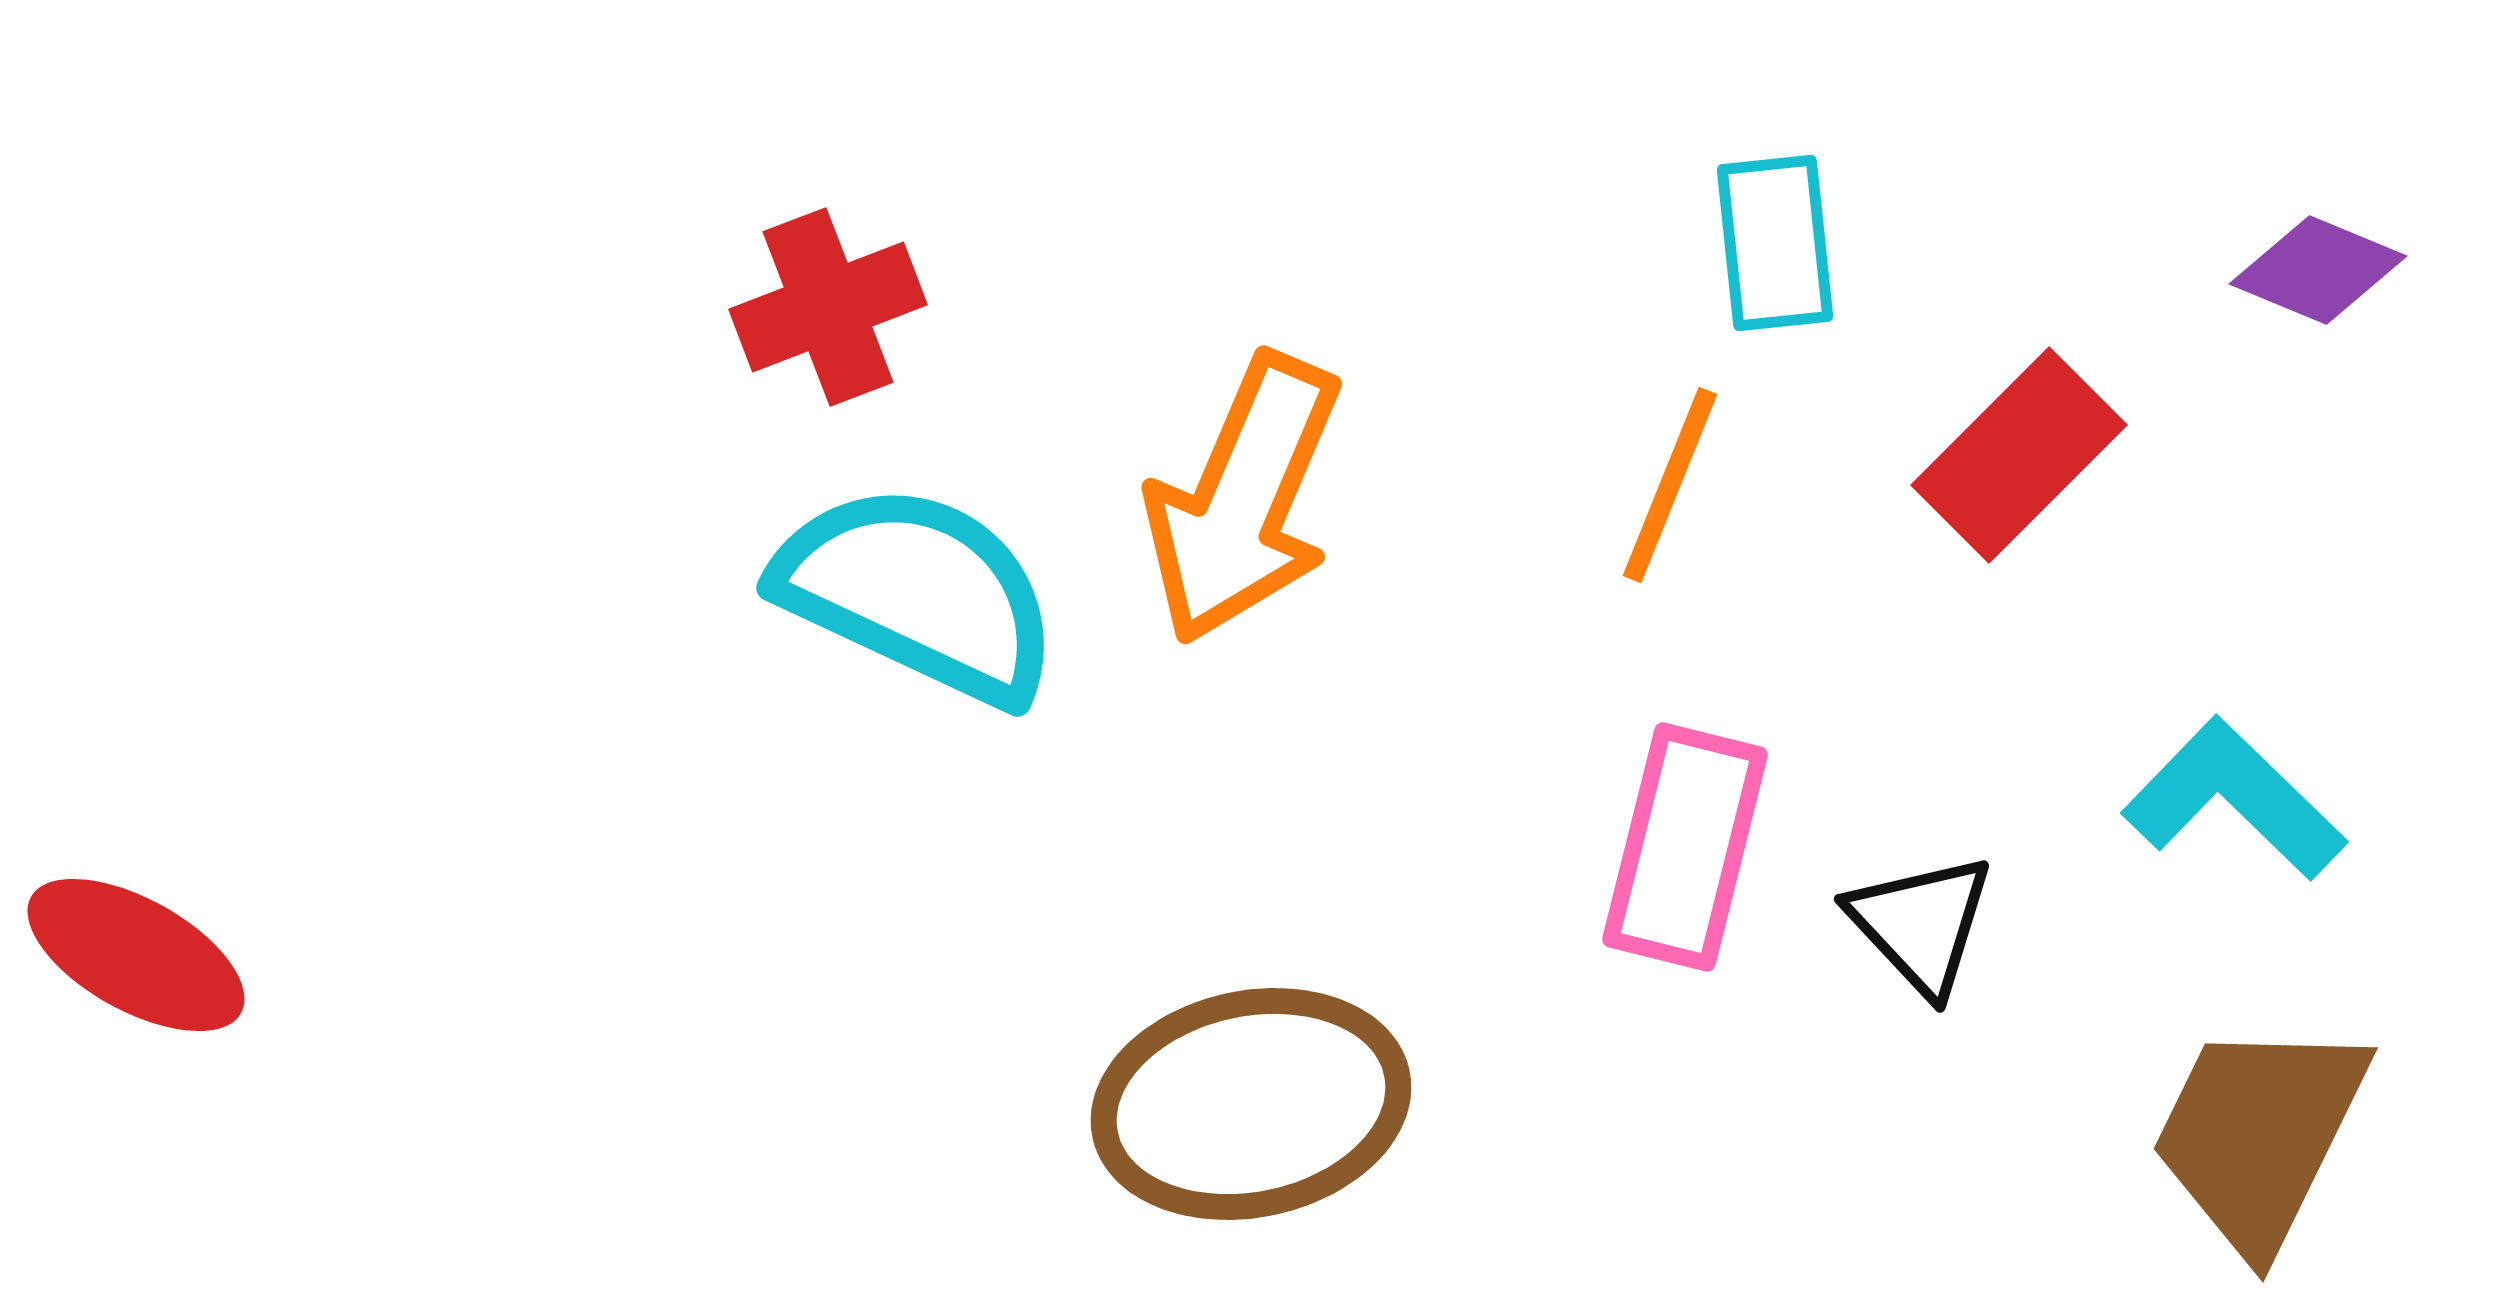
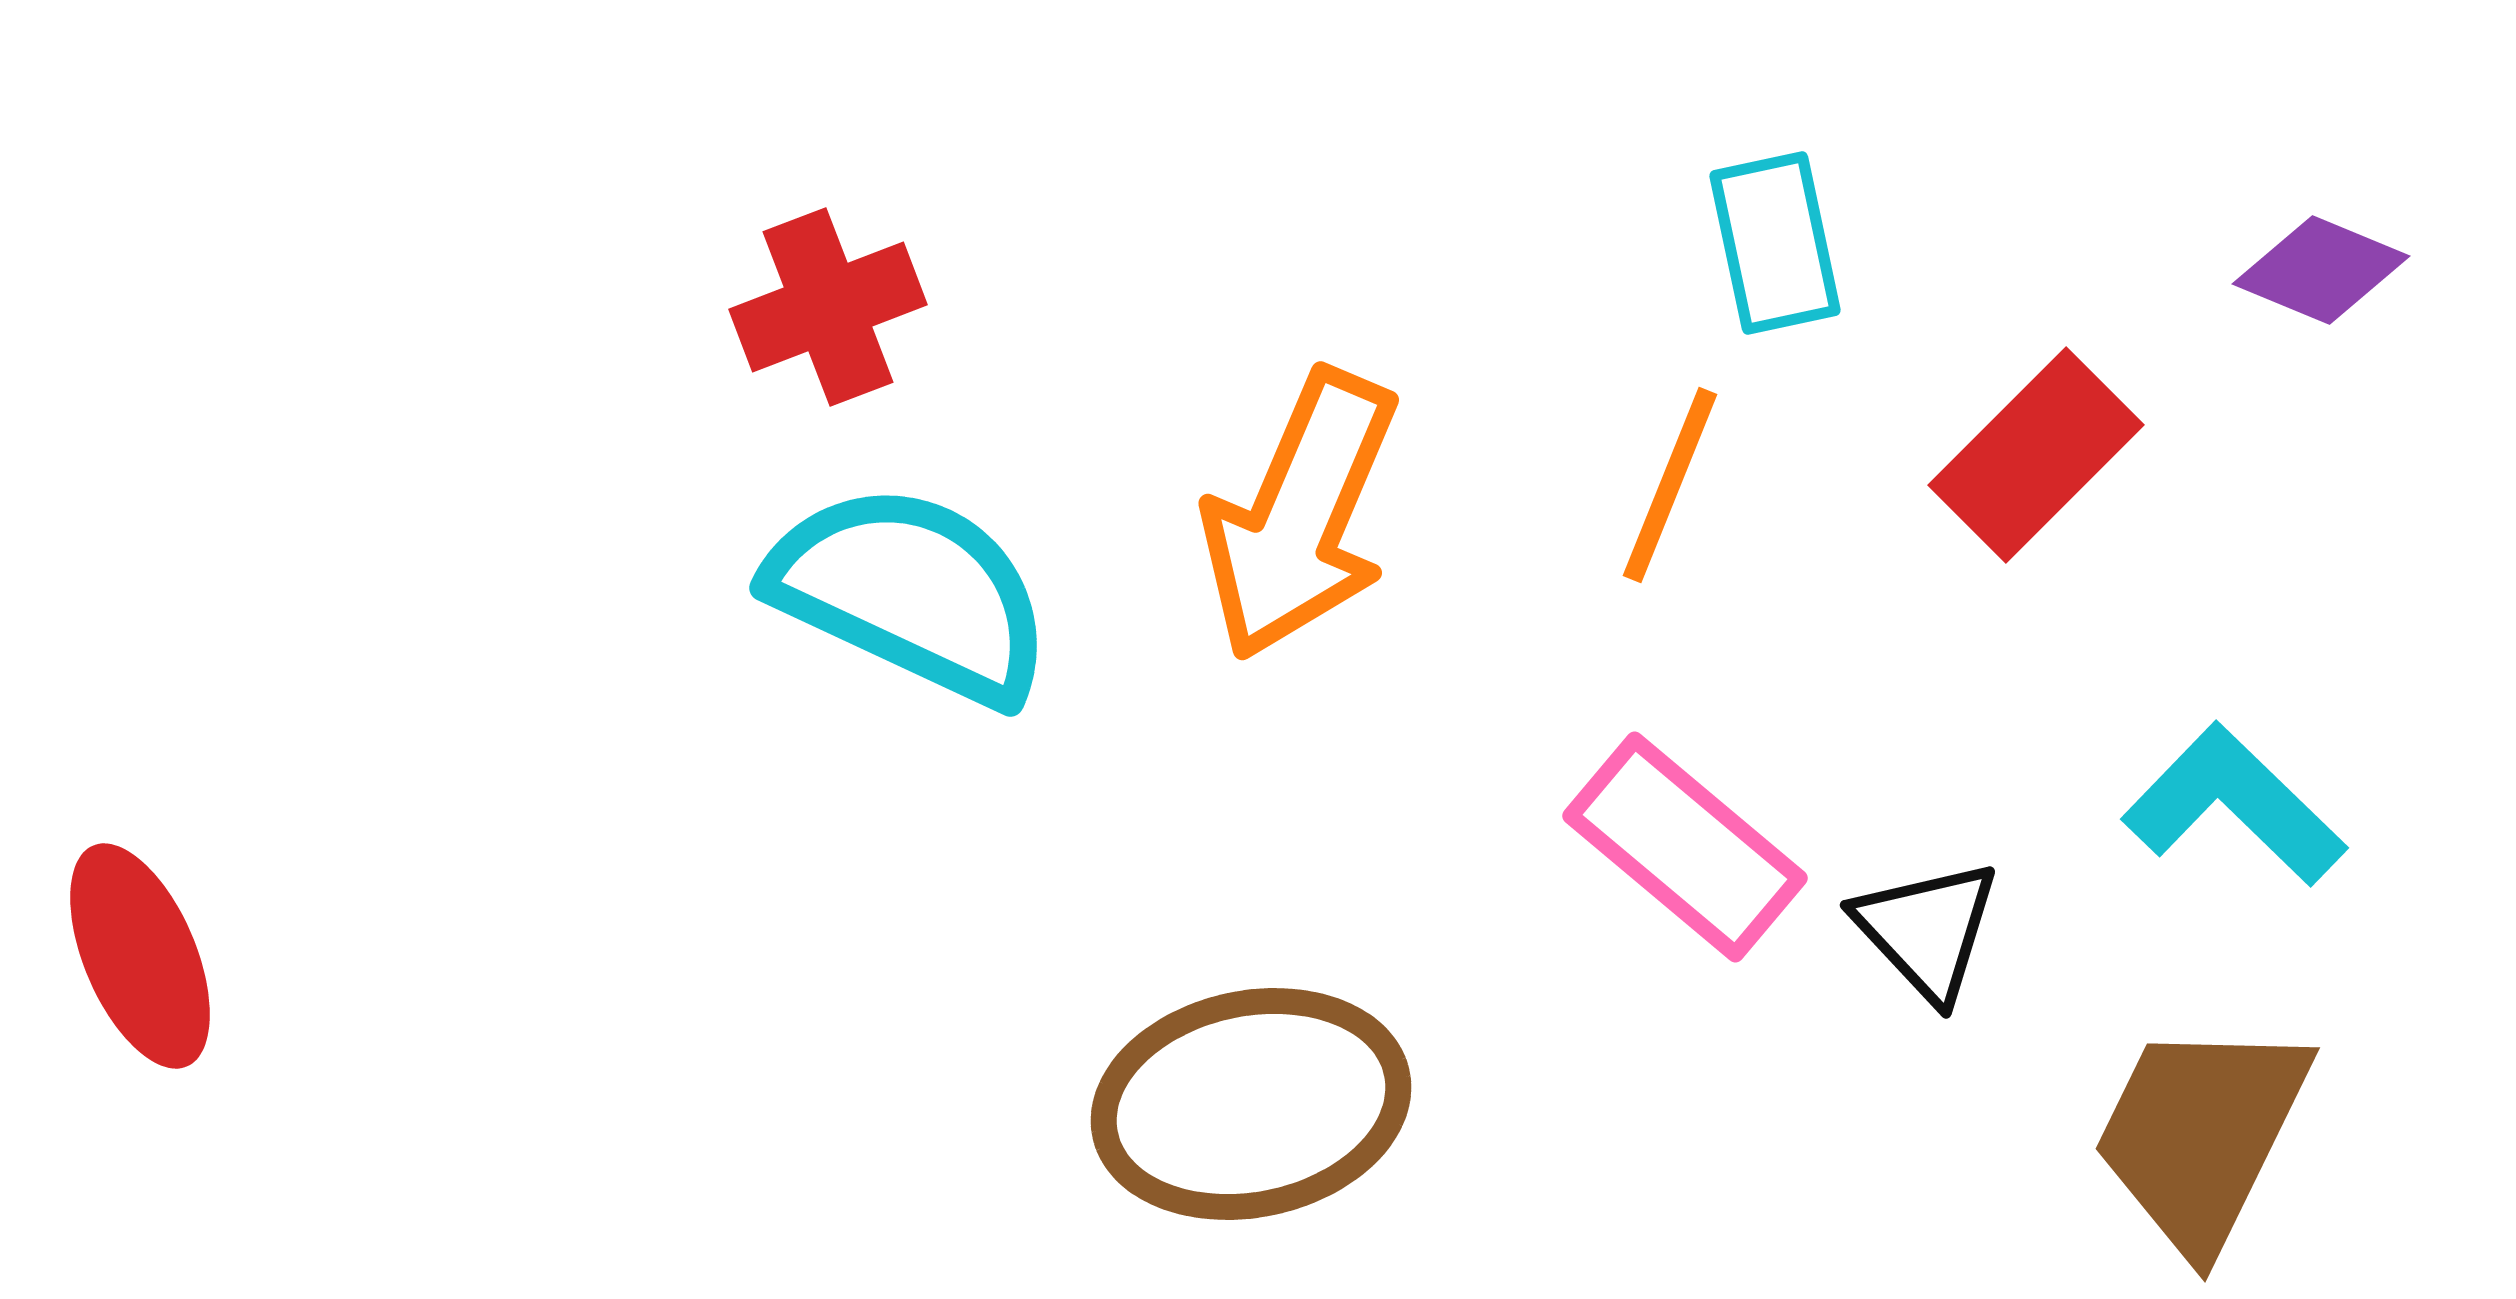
cyan rectangle: rotated 6 degrees counterclockwise
purple diamond: moved 3 px right
red rectangle: moved 17 px right
orange arrow: moved 57 px right, 16 px down
cyan semicircle: moved 7 px left
cyan L-shape: moved 6 px down
pink rectangle: rotated 64 degrees counterclockwise
black triangle: moved 6 px right, 6 px down
red ellipse: moved 4 px right, 1 px down; rotated 38 degrees clockwise
brown trapezoid: moved 58 px left
